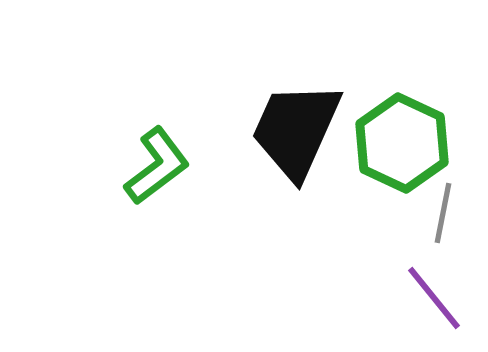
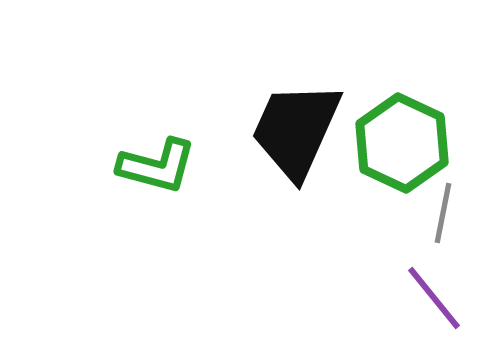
green L-shape: rotated 52 degrees clockwise
